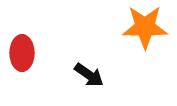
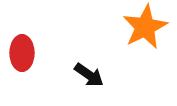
orange star: rotated 27 degrees counterclockwise
